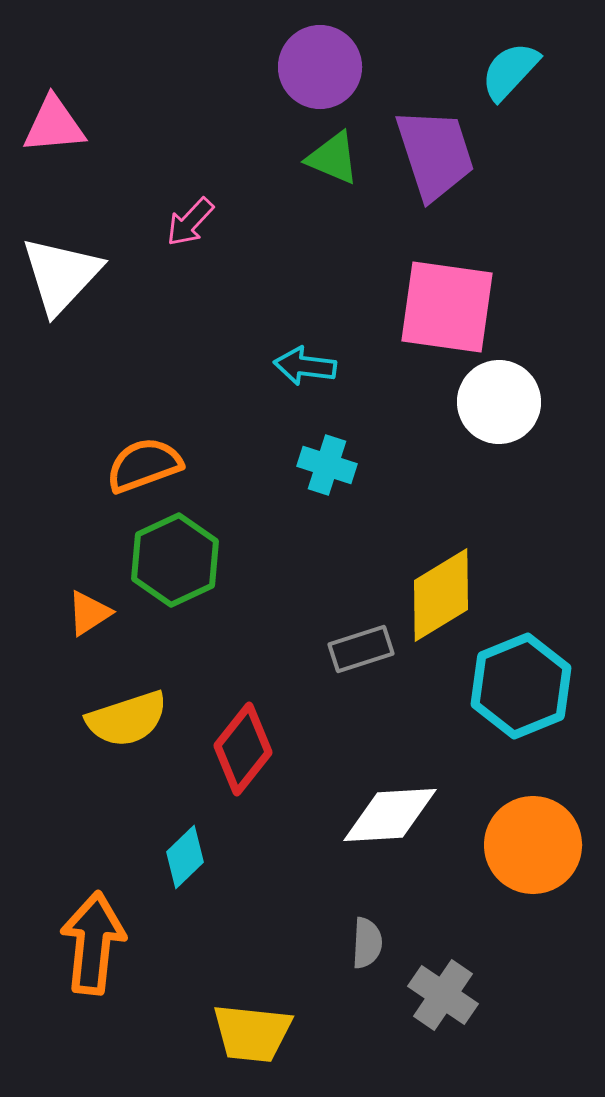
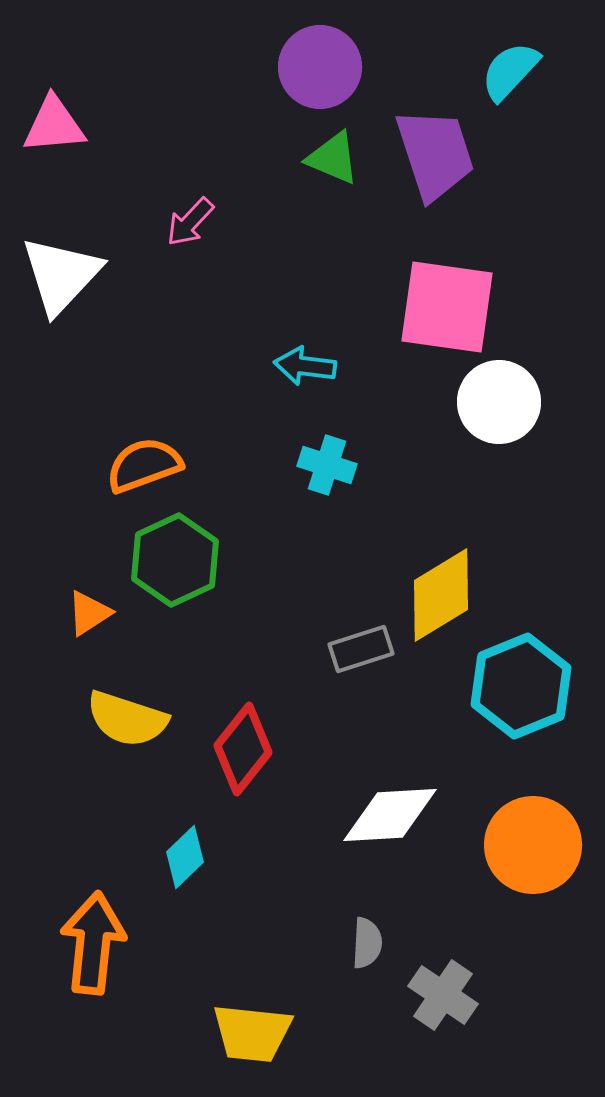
yellow semicircle: rotated 36 degrees clockwise
